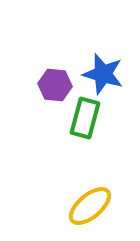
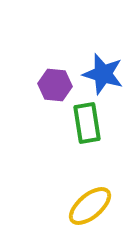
green rectangle: moved 2 px right, 5 px down; rotated 24 degrees counterclockwise
